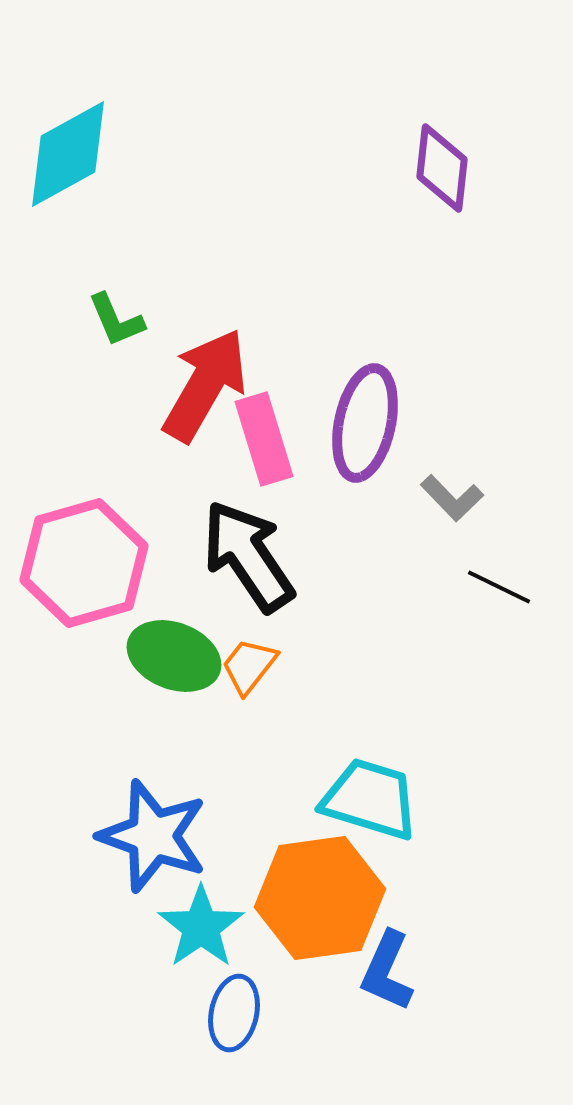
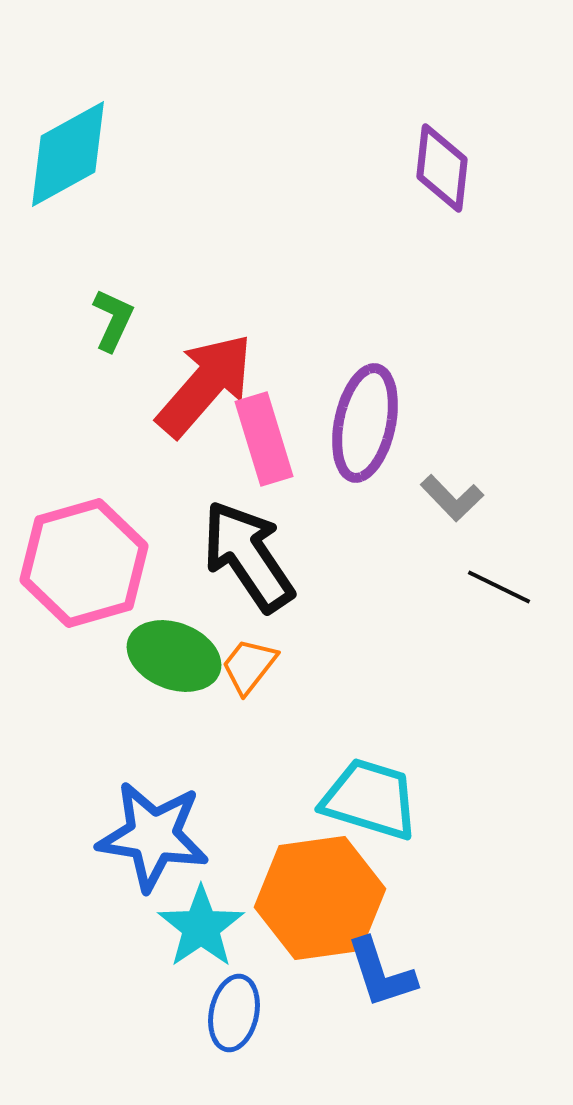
green L-shape: moved 3 px left; rotated 132 degrees counterclockwise
red arrow: rotated 11 degrees clockwise
blue star: rotated 11 degrees counterclockwise
blue L-shape: moved 6 px left, 2 px down; rotated 42 degrees counterclockwise
